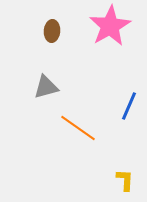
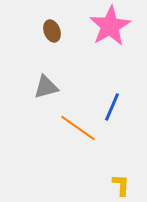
brown ellipse: rotated 25 degrees counterclockwise
blue line: moved 17 px left, 1 px down
yellow L-shape: moved 4 px left, 5 px down
